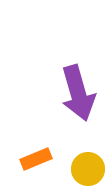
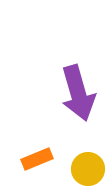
orange rectangle: moved 1 px right
